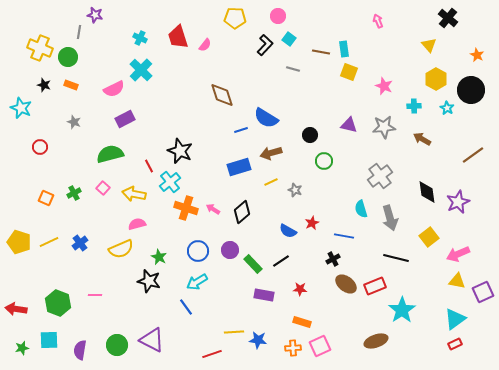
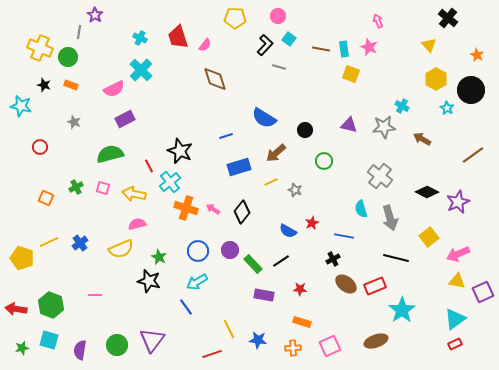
purple star at (95, 15): rotated 21 degrees clockwise
brown line at (321, 52): moved 3 px up
gray line at (293, 69): moved 14 px left, 2 px up
yellow square at (349, 72): moved 2 px right, 2 px down
pink star at (384, 86): moved 15 px left, 39 px up
brown diamond at (222, 95): moved 7 px left, 16 px up
cyan cross at (414, 106): moved 12 px left; rotated 32 degrees clockwise
cyan star at (21, 108): moved 2 px up; rotated 10 degrees counterclockwise
blue semicircle at (266, 118): moved 2 px left
blue line at (241, 130): moved 15 px left, 6 px down
black circle at (310, 135): moved 5 px left, 5 px up
brown arrow at (271, 153): moved 5 px right; rotated 25 degrees counterclockwise
gray cross at (380, 176): rotated 15 degrees counterclockwise
pink square at (103, 188): rotated 24 degrees counterclockwise
black diamond at (427, 192): rotated 55 degrees counterclockwise
green cross at (74, 193): moved 2 px right, 6 px up
black diamond at (242, 212): rotated 10 degrees counterclockwise
yellow pentagon at (19, 242): moved 3 px right, 16 px down
green hexagon at (58, 303): moved 7 px left, 2 px down
yellow line at (234, 332): moved 5 px left, 3 px up; rotated 66 degrees clockwise
cyan square at (49, 340): rotated 18 degrees clockwise
purple triangle at (152, 340): rotated 40 degrees clockwise
pink square at (320, 346): moved 10 px right
